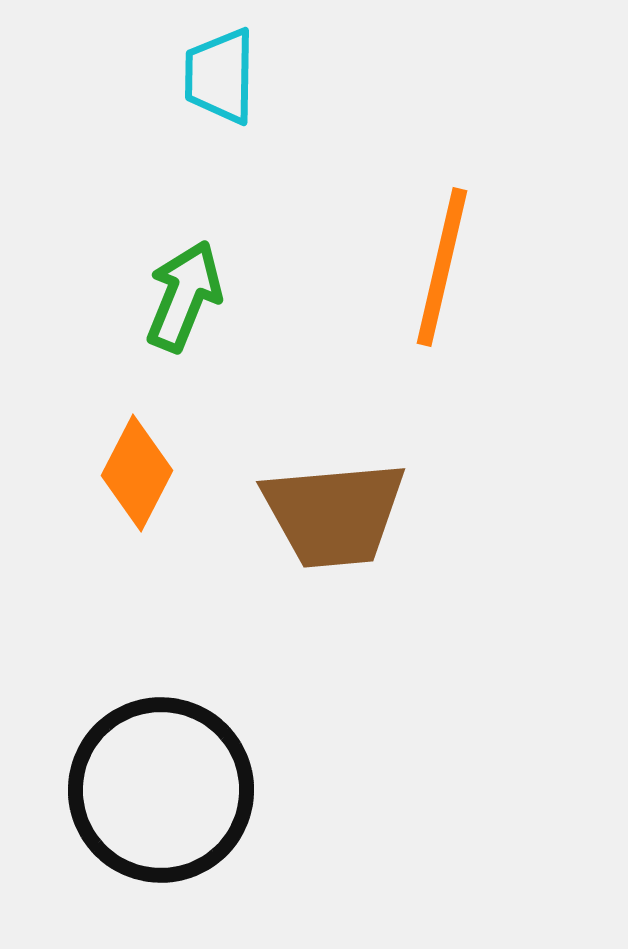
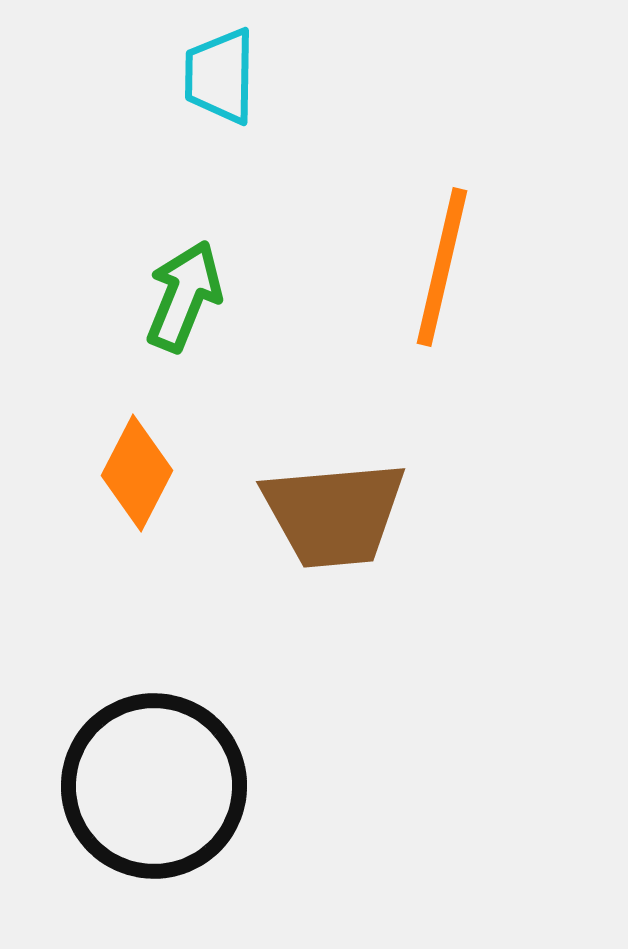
black circle: moved 7 px left, 4 px up
